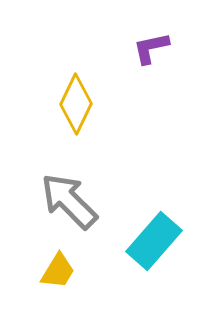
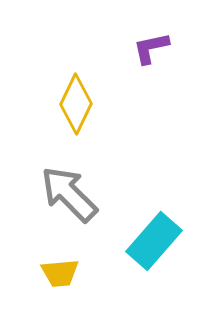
gray arrow: moved 7 px up
yellow trapezoid: moved 2 px right, 2 px down; rotated 54 degrees clockwise
